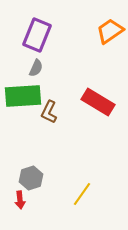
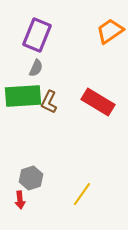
brown L-shape: moved 10 px up
